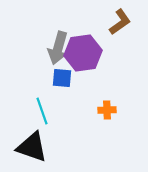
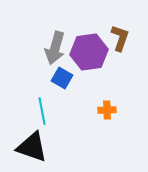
brown L-shape: moved 16 px down; rotated 36 degrees counterclockwise
gray arrow: moved 3 px left
purple hexagon: moved 6 px right, 1 px up
blue square: rotated 25 degrees clockwise
cyan line: rotated 8 degrees clockwise
